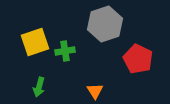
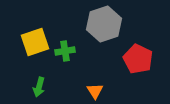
gray hexagon: moved 1 px left
